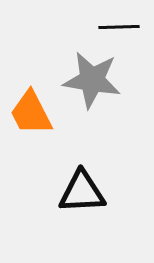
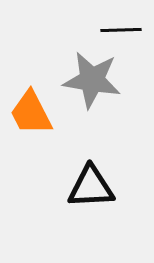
black line: moved 2 px right, 3 px down
black triangle: moved 9 px right, 5 px up
